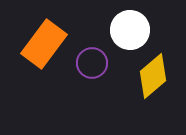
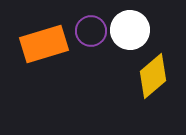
orange rectangle: rotated 36 degrees clockwise
purple circle: moved 1 px left, 32 px up
